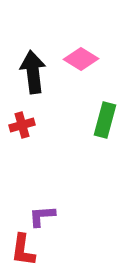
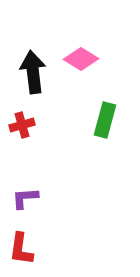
purple L-shape: moved 17 px left, 18 px up
red L-shape: moved 2 px left, 1 px up
